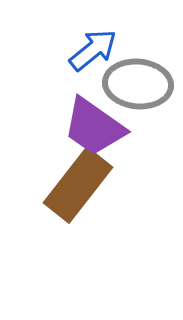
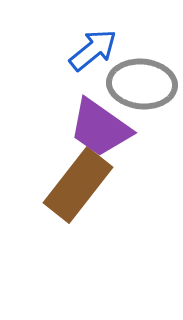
gray ellipse: moved 4 px right
purple trapezoid: moved 6 px right, 1 px down
